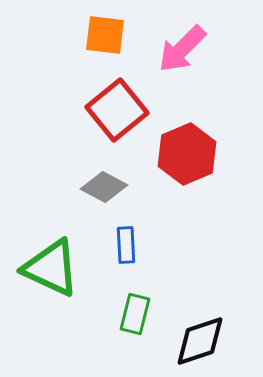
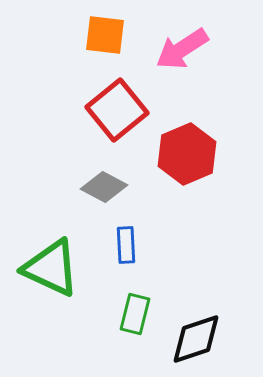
pink arrow: rotated 12 degrees clockwise
black diamond: moved 4 px left, 2 px up
